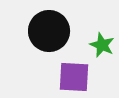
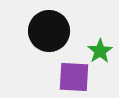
green star: moved 2 px left, 6 px down; rotated 15 degrees clockwise
